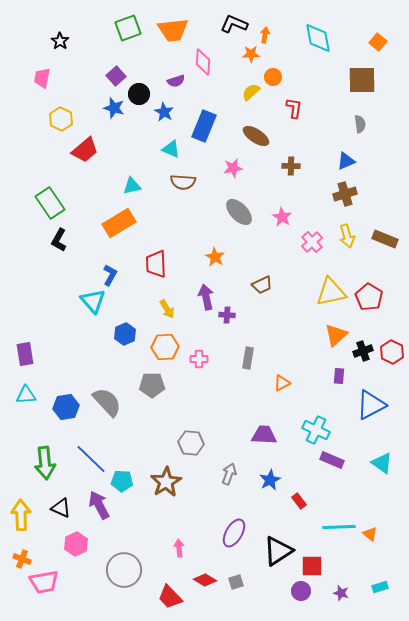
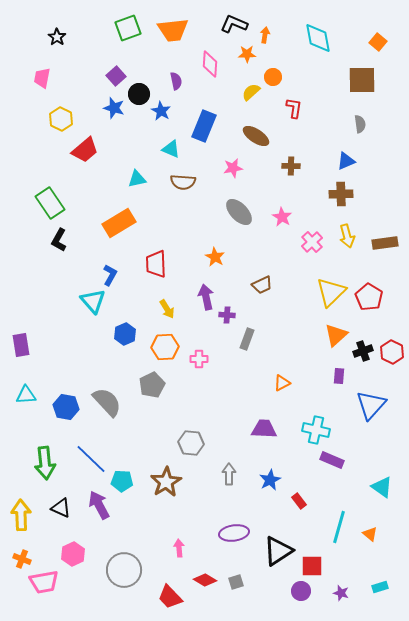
black star at (60, 41): moved 3 px left, 4 px up
orange star at (251, 54): moved 4 px left
pink diamond at (203, 62): moved 7 px right, 2 px down
purple semicircle at (176, 81): rotated 84 degrees counterclockwise
blue star at (164, 112): moved 3 px left, 1 px up
cyan triangle at (132, 186): moved 5 px right, 7 px up
brown cross at (345, 194): moved 4 px left; rotated 15 degrees clockwise
brown rectangle at (385, 239): moved 4 px down; rotated 30 degrees counterclockwise
yellow triangle at (331, 292): rotated 32 degrees counterclockwise
purple rectangle at (25, 354): moved 4 px left, 9 px up
gray rectangle at (248, 358): moved 1 px left, 19 px up; rotated 10 degrees clockwise
gray pentagon at (152, 385): rotated 25 degrees counterclockwise
blue triangle at (371, 405): rotated 20 degrees counterclockwise
blue hexagon at (66, 407): rotated 20 degrees clockwise
cyan cross at (316, 430): rotated 12 degrees counterclockwise
purple trapezoid at (264, 435): moved 6 px up
cyan triangle at (382, 463): moved 24 px down
gray arrow at (229, 474): rotated 20 degrees counterclockwise
cyan line at (339, 527): rotated 72 degrees counterclockwise
purple ellipse at (234, 533): rotated 52 degrees clockwise
pink hexagon at (76, 544): moved 3 px left, 10 px down
